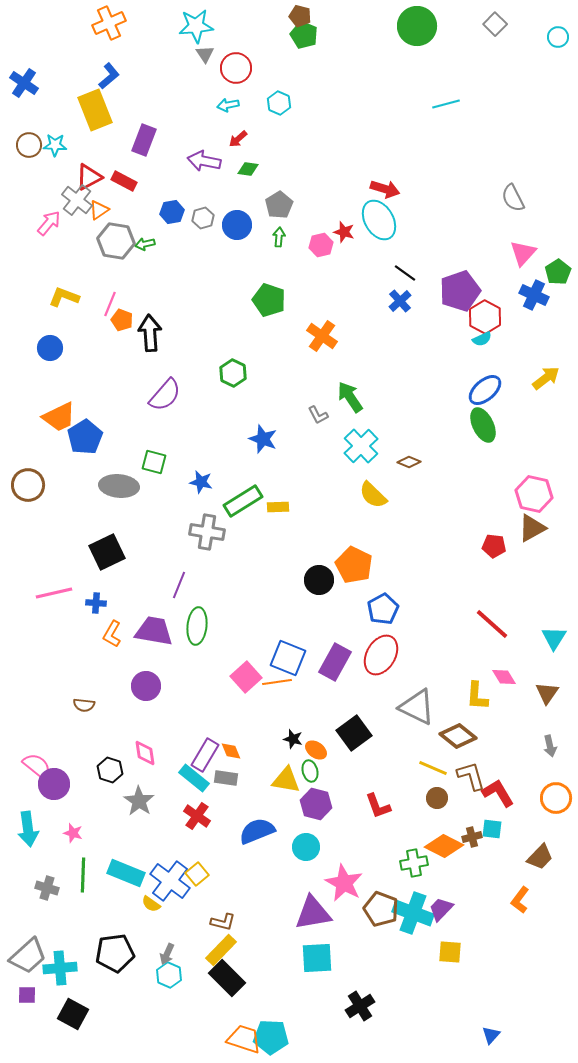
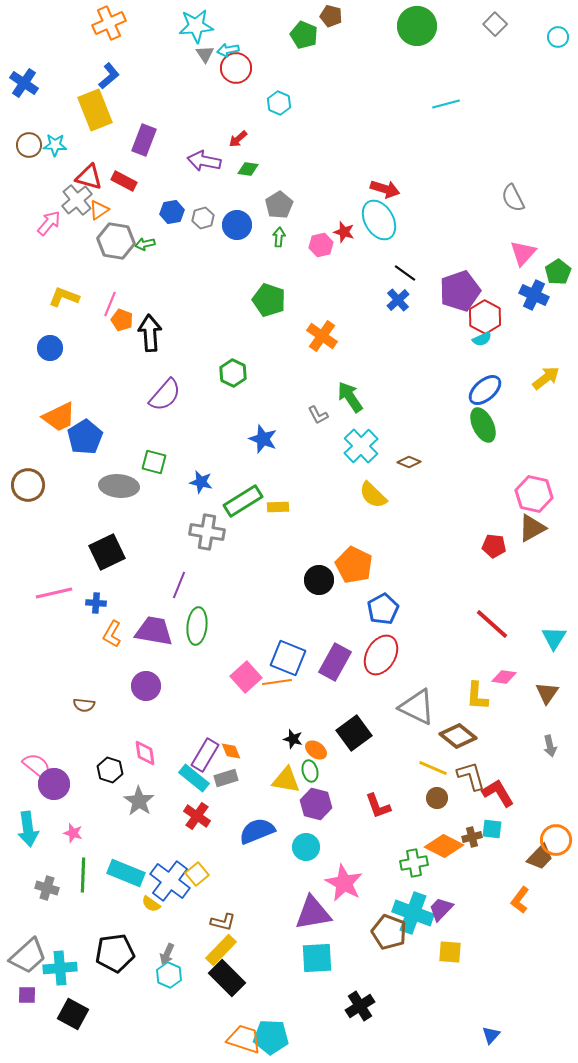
brown pentagon at (300, 16): moved 31 px right
cyan arrow at (228, 105): moved 55 px up
red triangle at (89, 177): rotated 44 degrees clockwise
gray cross at (77, 200): rotated 12 degrees clockwise
blue cross at (400, 301): moved 2 px left, 1 px up
pink diamond at (504, 677): rotated 50 degrees counterclockwise
gray rectangle at (226, 778): rotated 25 degrees counterclockwise
orange circle at (556, 798): moved 42 px down
brown pentagon at (381, 909): moved 8 px right, 23 px down
